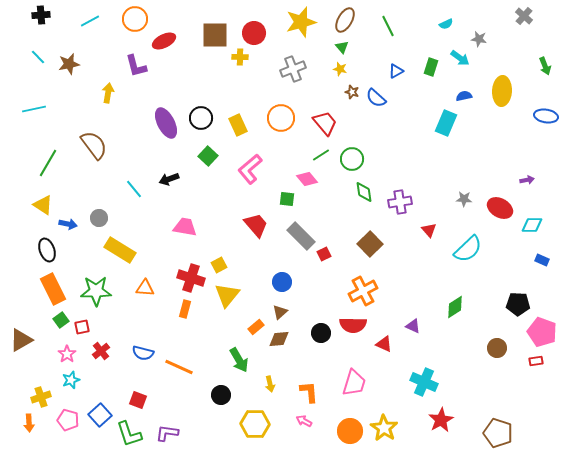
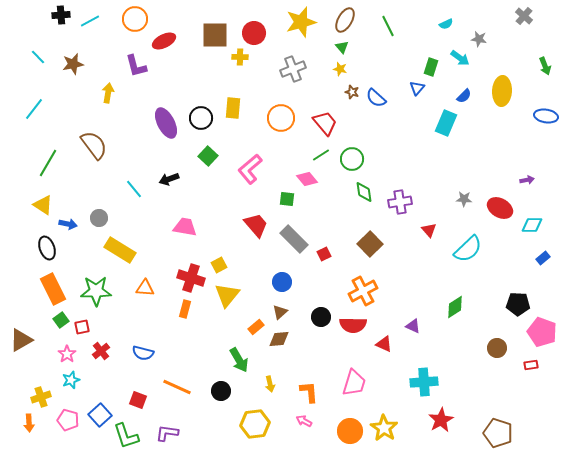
black cross at (41, 15): moved 20 px right
brown star at (69, 64): moved 4 px right
blue triangle at (396, 71): moved 21 px right, 17 px down; rotated 21 degrees counterclockwise
blue semicircle at (464, 96): rotated 147 degrees clockwise
cyan line at (34, 109): rotated 40 degrees counterclockwise
yellow rectangle at (238, 125): moved 5 px left, 17 px up; rotated 30 degrees clockwise
gray rectangle at (301, 236): moved 7 px left, 3 px down
black ellipse at (47, 250): moved 2 px up
blue rectangle at (542, 260): moved 1 px right, 2 px up; rotated 64 degrees counterclockwise
black circle at (321, 333): moved 16 px up
red rectangle at (536, 361): moved 5 px left, 4 px down
orange line at (179, 367): moved 2 px left, 20 px down
cyan cross at (424, 382): rotated 28 degrees counterclockwise
black circle at (221, 395): moved 4 px up
yellow hexagon at (255, 424): rotated 8 degrees counterclockwise
green L-shape at (129, 434): moved 3 px left, 2 px down
